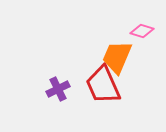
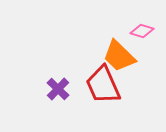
orange trapezoid: moved 2 px right, 1 px up; rotated 69 degrees counterclockwise
purple cross: rotated 20 degrees counterclockwise
